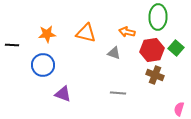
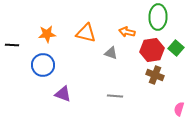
gray triangle: moved 3 px left
gray line: moved 3 px left, 3 px down
